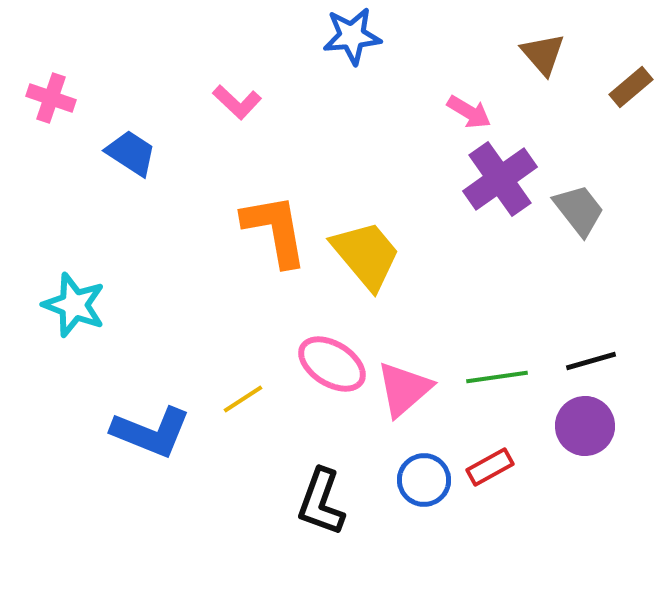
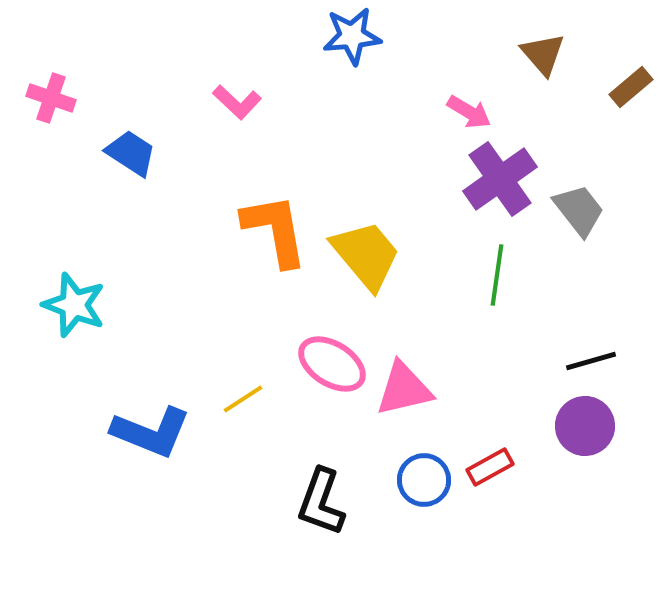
green line: moved 102 px up; rotated 74 degrees counterclockwise
pink triangle: rotated 28 degrees clockwise
